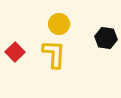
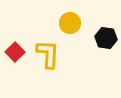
yellow circle: moved 11 px right, 1 px up
yellow L-shape: moved 6 px left
